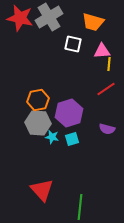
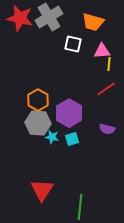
orange hexagon: rotated 20 degrees counterclockwise
purple hexagon: rotated 12 degrees counterclockwise
red triangle: rotated 15 degrees clockwise
